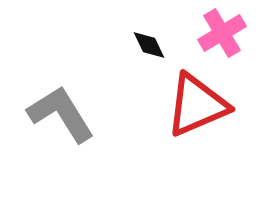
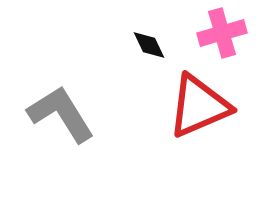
pink cross: rotated 15 degrees clockwise
red triangle: moved 2 px right, 1 px down
